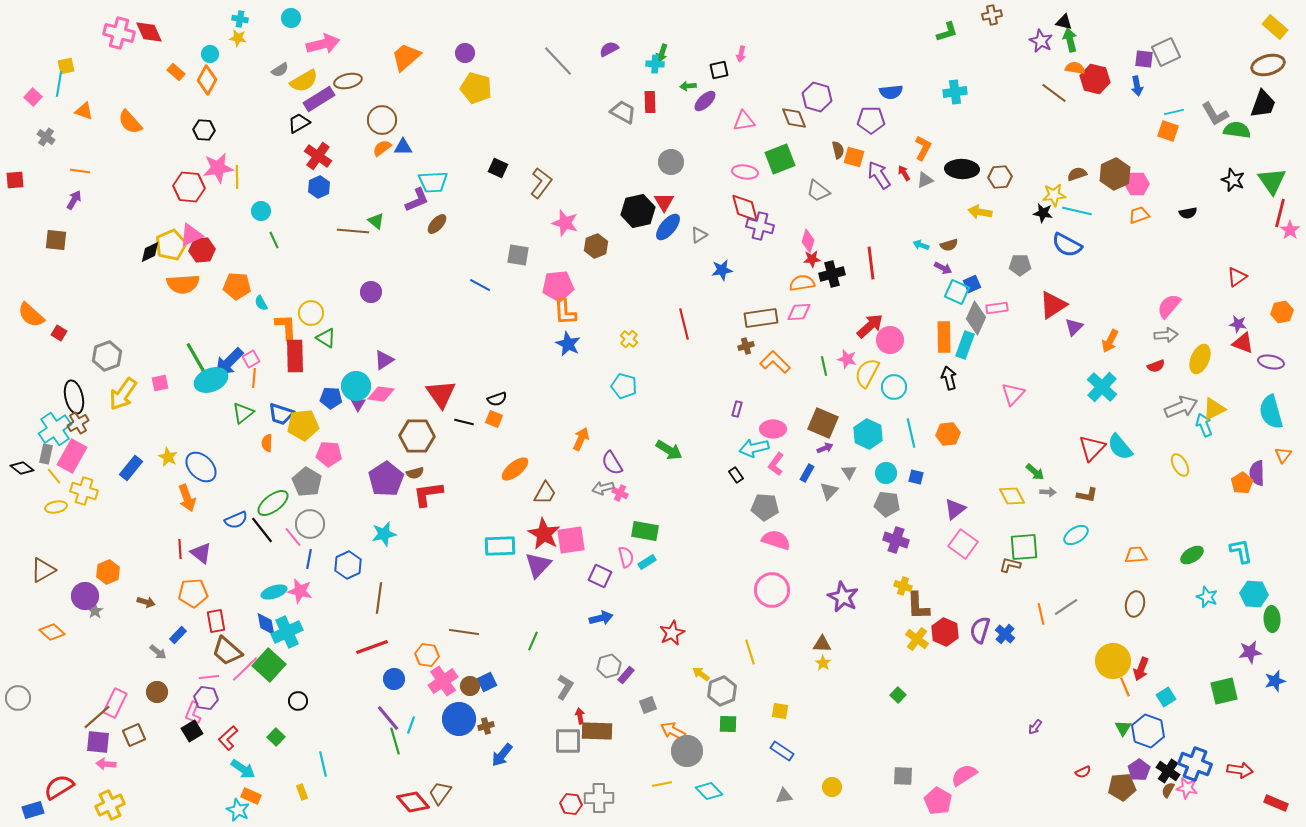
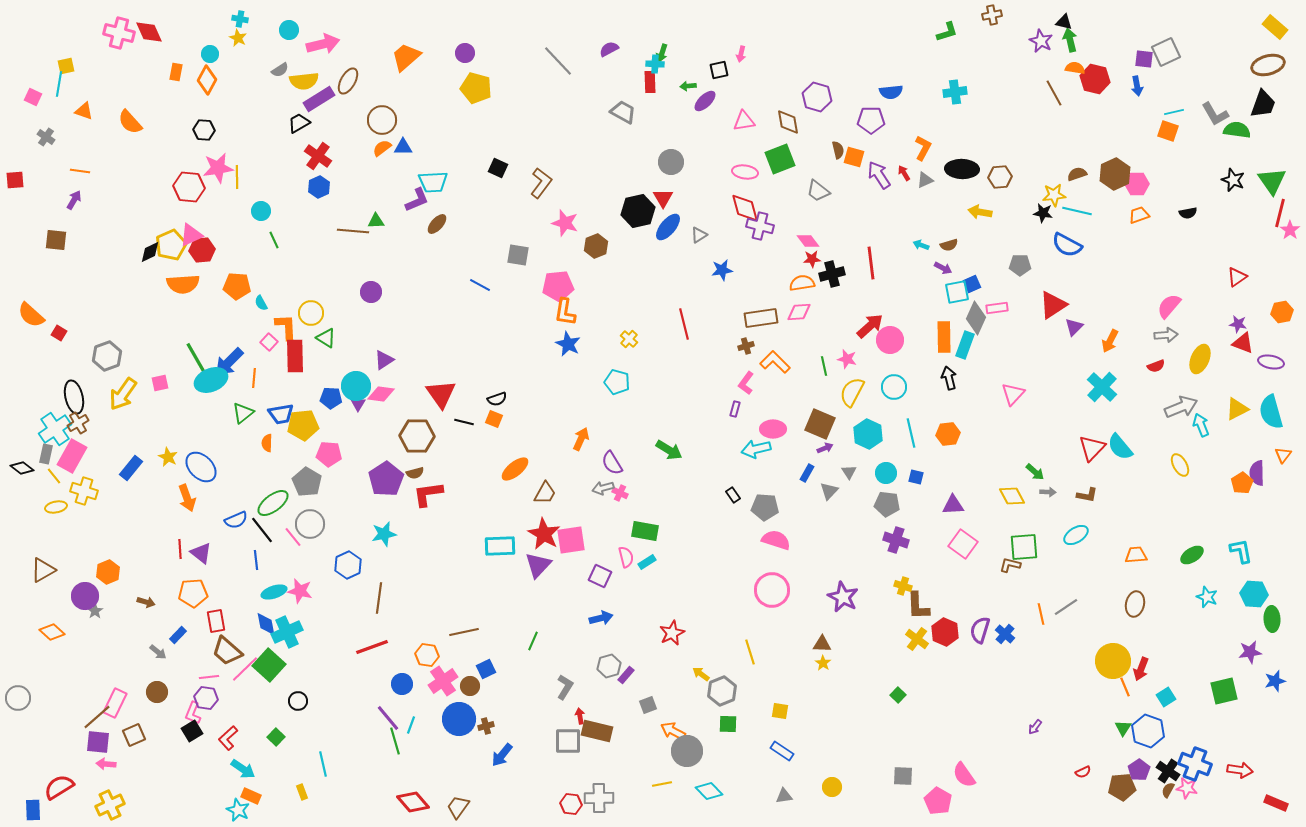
cyan circle at (291, 18): moved 2 px left, 12 px down
yellow star at (238, 38): rotated 18 degrees clockwise
orange rectangle at (176, 72): rotated 60 degrees clockwise
yellow semicircle at (304, 81): rotated 24 degrees clockwise
brown ellipse at (348, 81): rotated 48 degrees counterclockwise
brown line at (1054, 93): rotated 24 degrees clockwise
pink square at (33, 97): rotated 18 degrees counterclockwise
red rectangle at (650, 102): moved 20 px up
brown diamond at (794, 118): moved 6 px left, 4 px down; rotated 12 degrees clockwise
red triangle at (664, 202): moved 1 px left, 4 px up
green triangle at (376, 221): rotated 42 degrees counterclockwise
pink diamond at (808, 241): rotated 55 degrees counterclockwise
cyan square at (957, 292): rotated 35 degrees counterclockwise
orange L-shape at (565, 312): rotated 12 degrees clockwise
pink square at (251, 359): moved 18 px right, 17 px up; rotated 18 degrees counterclockwise
yellow semicircle at (867, 373): moved 15 px left, 19 px down
cyan pentagon at (624, 386): moved 7 px left, 4 px up
purple rectangle at (737, 409): moved 2 px left
yellow triangle at (1214, 409): moved 23 px right
blue trapezoid at (281, 414): rotated 28 degrees counterclockwise
brown square at (823, 423): moved 3 px left, 1 px down
cyan arrow at (1204, 425): moved 3 px left
cyan arrow at (754, 448): moved 2 px right, 1 px down
pink L-shape at (776, 464): moved 30 px left, 81 px up
black rectangle at (736, 475): moved 3 px left, 20 px down
purple triangle at (955, 509): moved 2 px left, 4 px up; rotated 35 degrees clockwise
blue line at (309, 559): moved 53 px left, 1 px down; rotated 18 degrees counterclockwise
brown line at (464, 632): rotated 20 degrees counterclockwise
blue circle at (394, 679): moved 8 px right, 5 px down
blue square at (487, 682): moved 1 px left, 13 px up
brown rectangle at (597, 731): rotated 12 degrees clockwise
pink semicircle at (964, 775): rotated 92 degrees counterclockwise
brown trapezoid at (440, 793): moved 18 px right, 14 px down
blue rectangle at (33, 810): rotated 75 degrees counterclockwise
